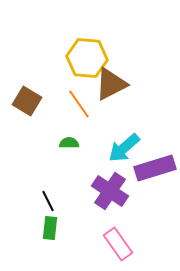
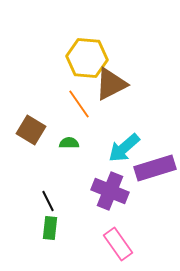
brown square: moved 4 px right, 29 px down
purple cross: rotated 12 degrees counterclockwise
